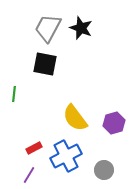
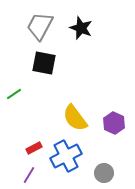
gray trapezoid: moved 8 px left, 2 px up
black square: moved 1 px left, 1 px up
green line: rotated 49 degrees clockwise
purple hexagon: rotated 20 degrees counterclockwise
gray circle: moved 3 px down
